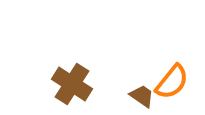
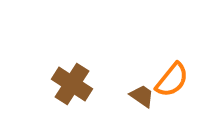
orange semicircle: moved 2 px up
